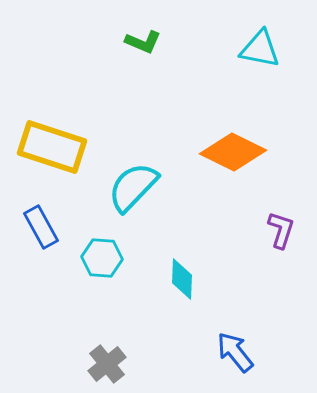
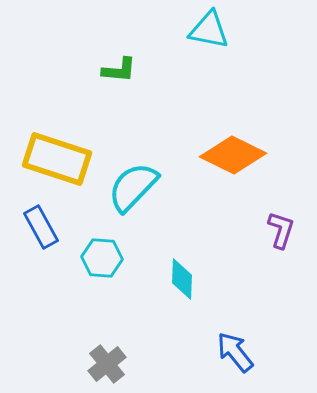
green L-shape: moved 24 px left, 28 px down; rotated 18 degrees counterclockwise
cyan triangle: moved 51 px left, 19 px up
yellow rectangle: moved 5 px right, 12 px down
orange diamond: moved 3 px down
